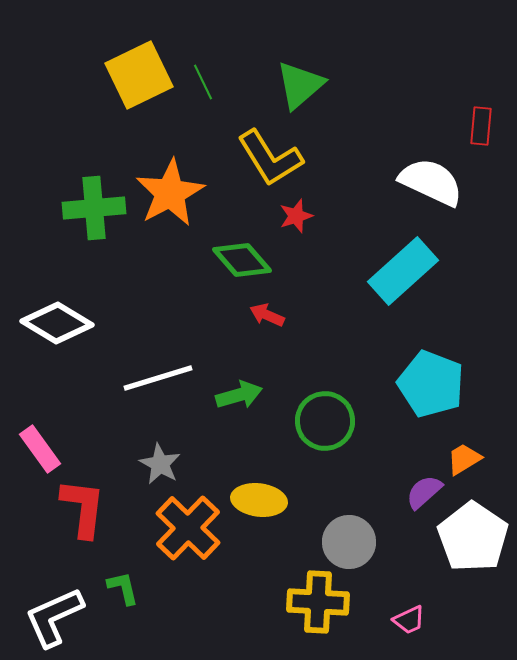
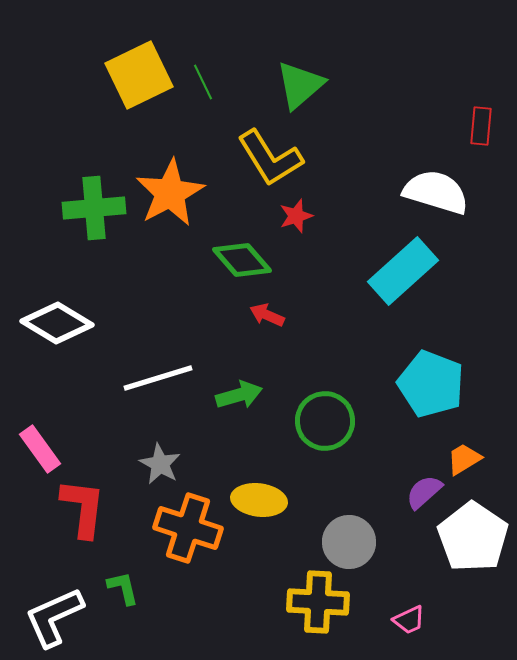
white semicircle: moved 5 px right, 10 px down; rotated 8 degrees counterclockwise
orange cross: rotated 26 degrees counterclockwise
